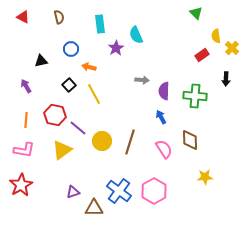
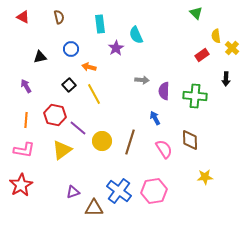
black triangle: moved 1 px left, 4 px up
blue arrow: moved 6 px left, 1 px down
pink hexagon: rotated 20 degrees clockwise
